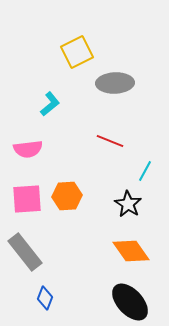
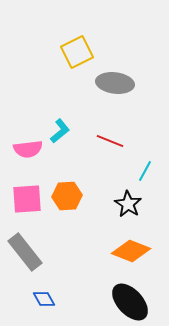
gray ellipse: rotated 9 degrees clockwise
cyan L-shape: moved 10 px right, 27 px down
orange diamond: rotated 33 degrees counterclockwise
blue diamond: moved 1 px left, 1 px down; rotated 50 degrees counterclockwise
